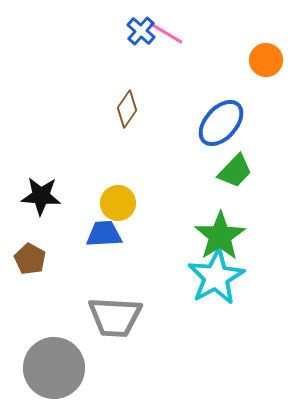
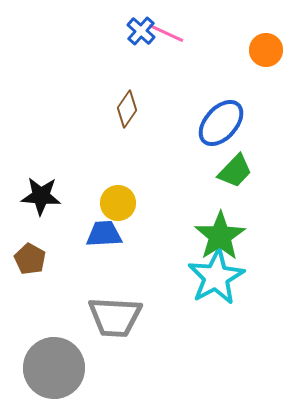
pink line: rotated 6 degrees counterclockwise
orange circle: moved 10 px up
